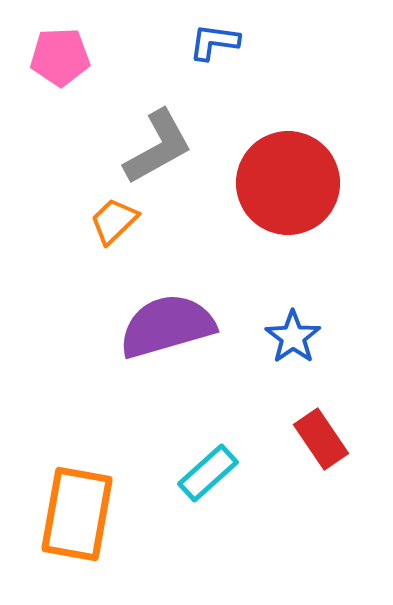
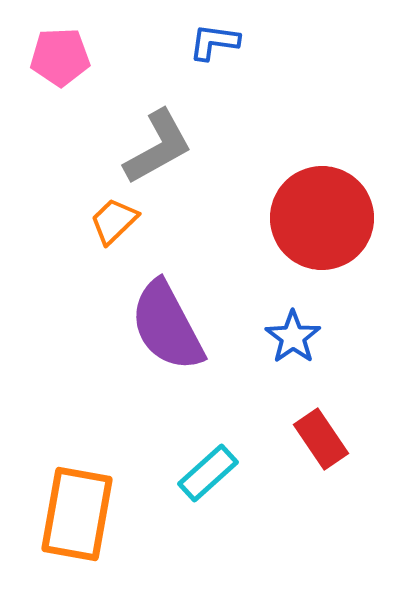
red circle: moved 34 px right, 35 px down
purple semicircle: rotated 102 degrees counterclockwise
